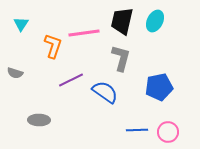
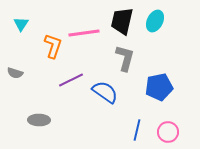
gray L-shape: moved 4 px right
blue line: rotated 75 degrees counterclockwise
